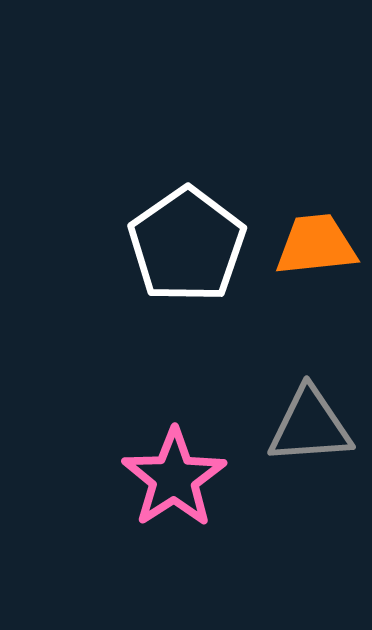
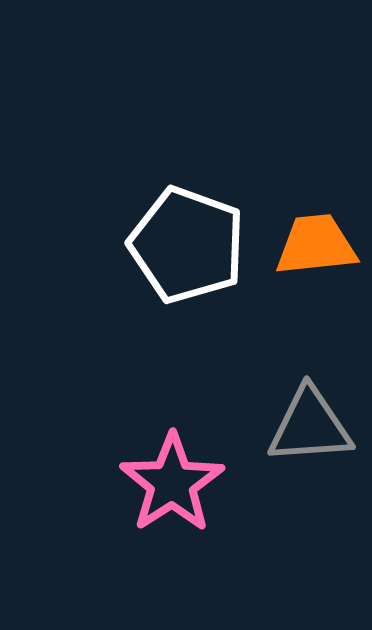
white pentagon: rotated 17 degrees counterclockwise
pink star: moved 2 px left, 5 px down
